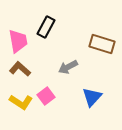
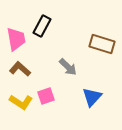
black rectangle: moved 4 px left, 1 px up
pink trapezoid: moved 2 px left, 2 px up
gray arrow: rotated 108 degrees counterclockwise
pink square: rotated 18 degrees clockwise
